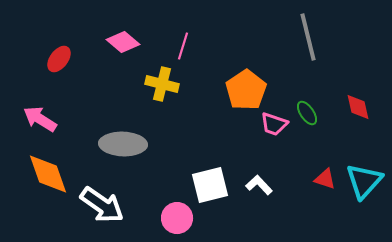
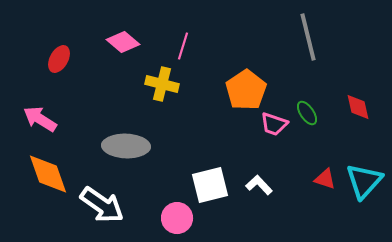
red ellipse: rotated 8 degrees counterclockwise
gray ellipse: moved 3 px right, 2 px down
